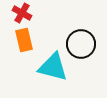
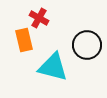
red cross: moved 17 px right, 5 px down
black circle: moved 6 px right, 1 px down
